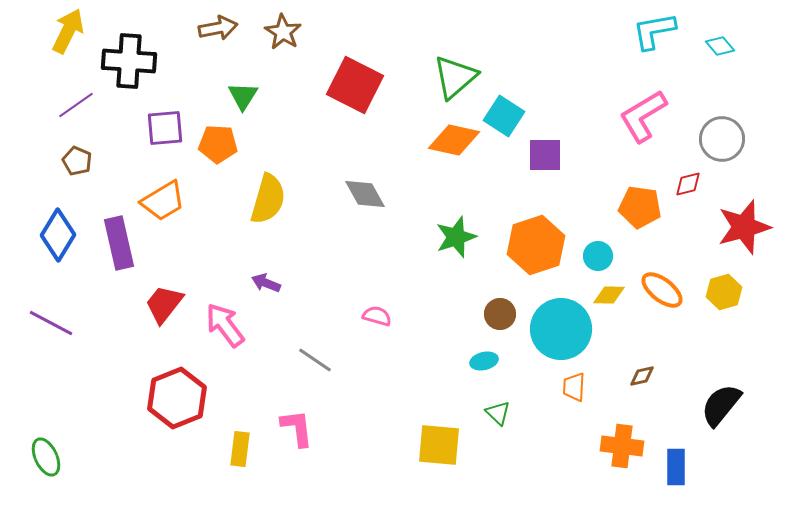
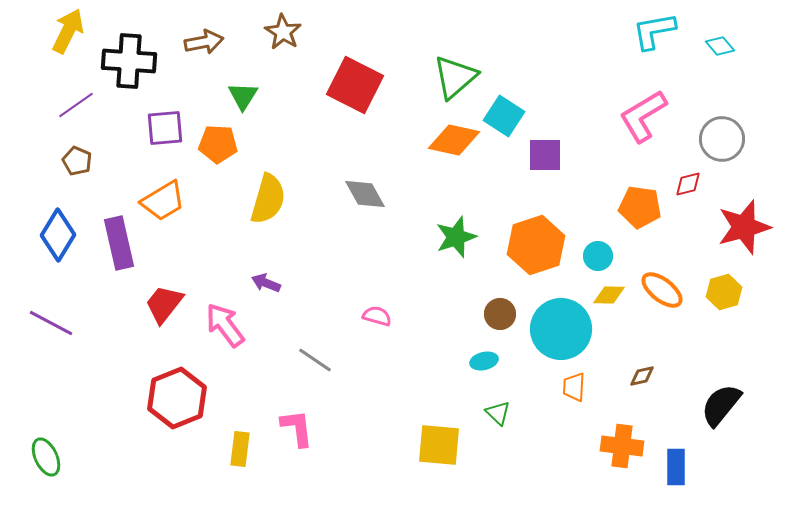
brown arrow at (218, 28): moved 14 px left, 14 px down
